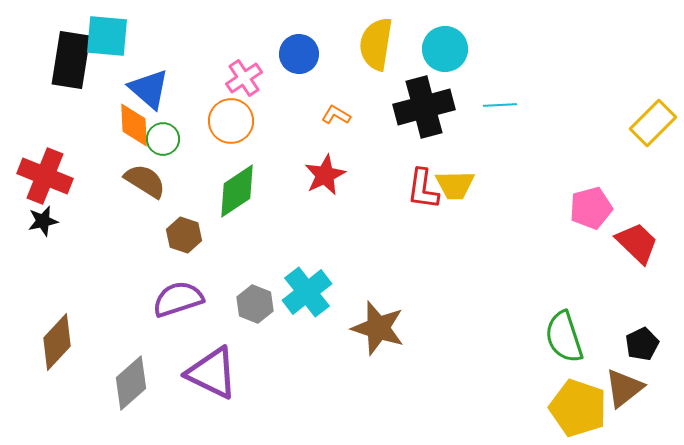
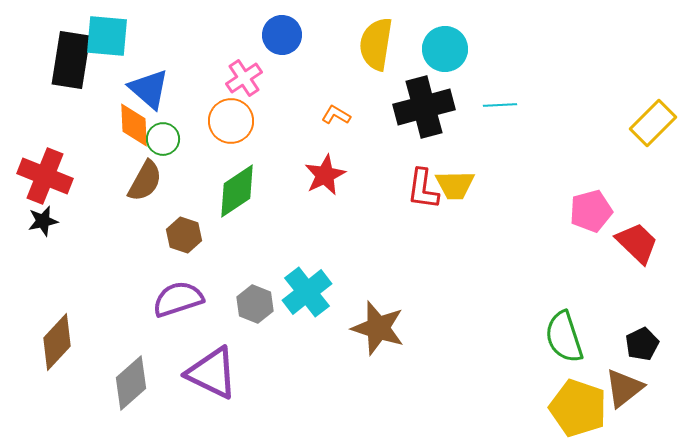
blue circle: moved 17 px left, 19 px up
brown semicircle: rotated 87 degrees clockwise
pink pentagon: moved 3 px down
